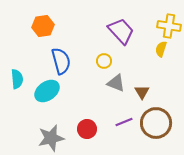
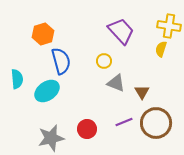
orange hexagon: moved 8 px down; rotated 10 degrees counterclockwise
